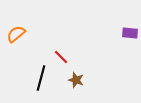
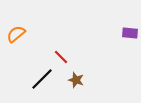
black line: moved 1 px right, 1 px down; rotated 30 degrees clockwise
